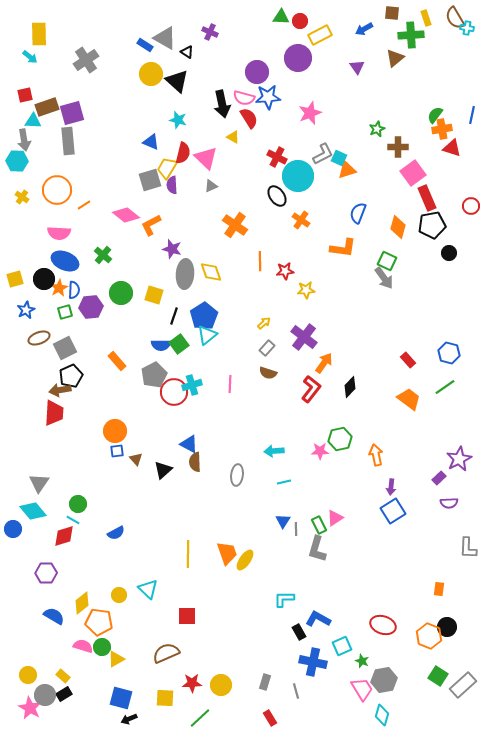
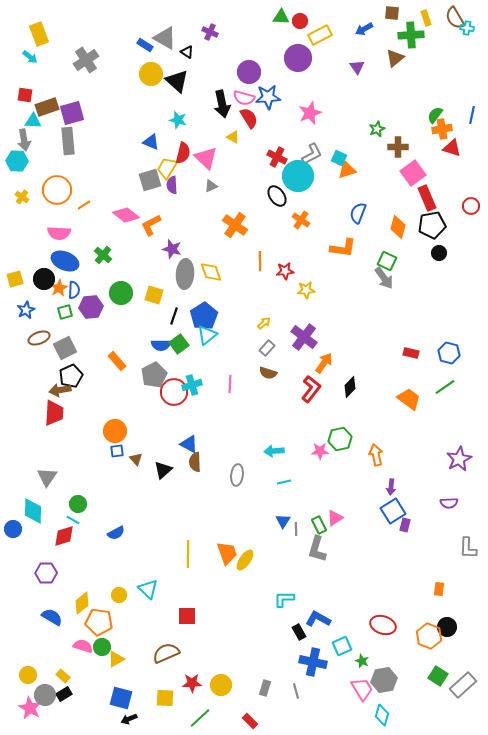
yellow rectangle at (39, 34): rotated 20 degrees counterclockwise
purple circle at (257, 72): moved 8 px left
red square at (25, 95): rotated 21 degrees clockwise
gray L-shape at (323, 154): moved 11 px left
black circle at (449, 253): moved 10 px left
red rectangle at (408, 360): moved 3 px right, 7 px up; rotated 35 degrees counterclockwise
purple rectangle at (439, 478): moved 34 px left, 47 px down; rotated 32 degrees counterclockwise
gray triangle at (39, 483): moved 8 px right, 6 px up
cyan diamond at (33, 511): rotated 40 degrees clockwise
blue semicircle at (54, 616): moved 2 px left, 1 px down
gray rectangle at (265, 682): moved 6 px down
red rectangle at (270, 718): moved 20 px left, 3 px down; rotated 14 degrees counterclockwise
